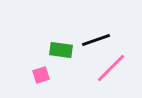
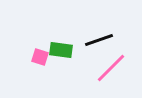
black line: moved 3 px right
pink square: moved 1 px left, 18 px up; rotated 36 degrees clockwise
